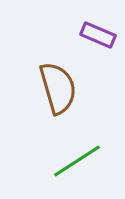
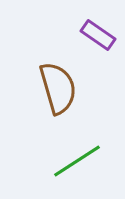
purple rectangle: rotated 12 degrees clockwise
